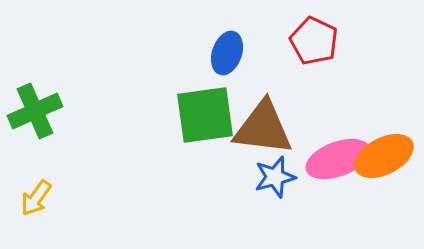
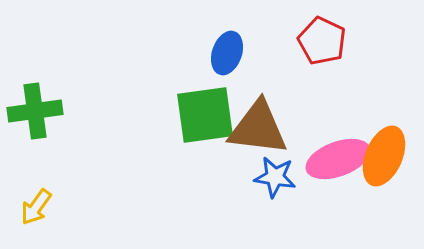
red pentagon: moved 8 px right
green cross: rotated 16 degrees clockwise
brown triangle: moved 5 px left
orange ellipse: rotated 40 degrees counterclockwise
blue star: rotated 24 degrees clockwise
yellow arrow: moved 9 px down
